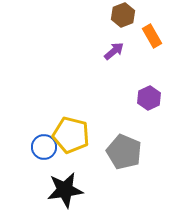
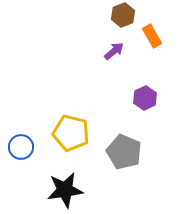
purple hexagon: moved 4 px left
yellow pentagon: moved 2 px up
blue circle: moved 23 px left
